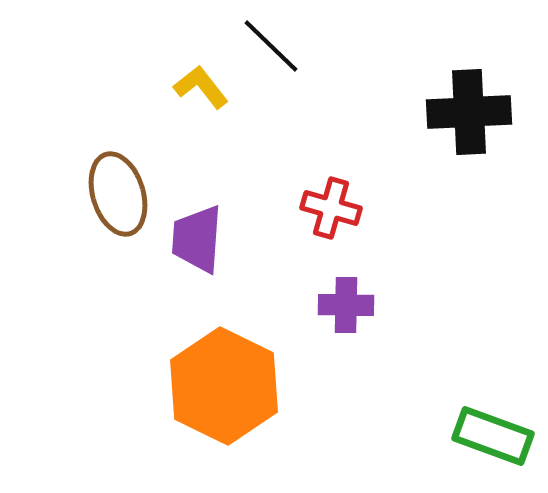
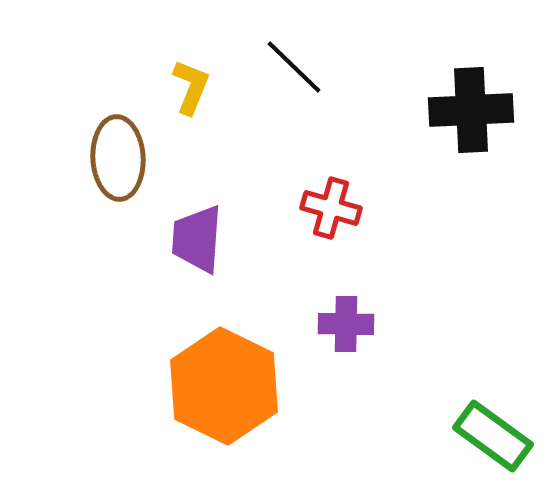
black line: moved 23 px right, 21 px down
yellow L-shape: moved 10 px left; rotated 60 degrees clockwise
black cross: moved 2 px right, 2 px up
brown ellipse: moved 36 px up; rotated 14 degrees clockwise
purple cross: moved 19 px down
green rectangle: rotated 16 degrees clockwise
